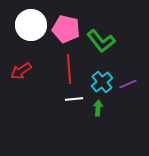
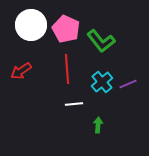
pink pentagon: rotated 12 degrees clockwise
red line: moved 2 px left
white line: moved 5 px down
green arrow: moved 17 px down
